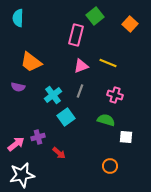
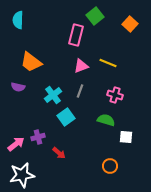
cyan semicircle: moved 2 px down
